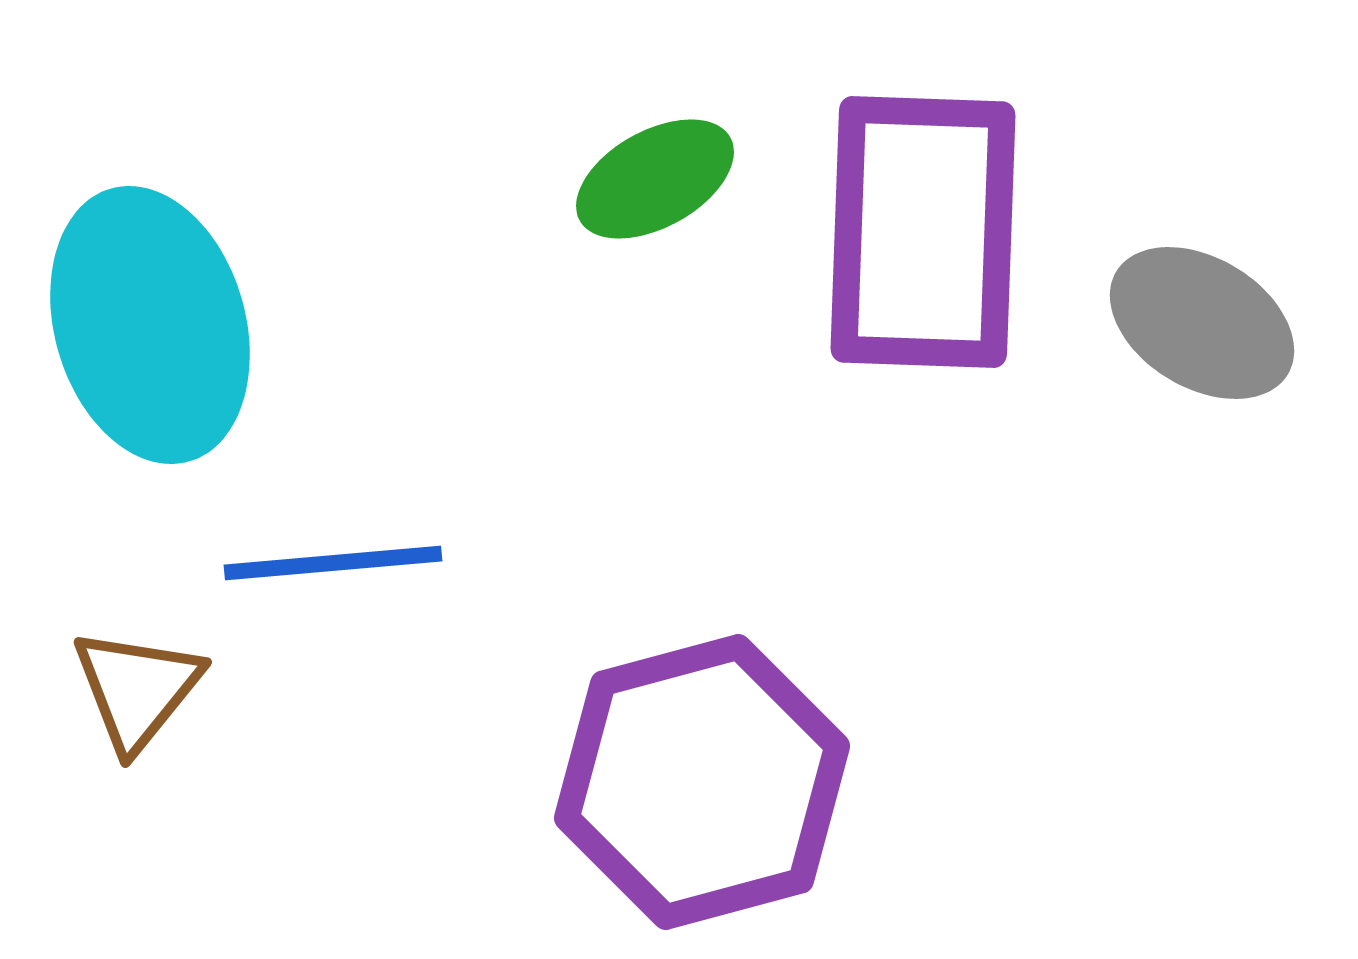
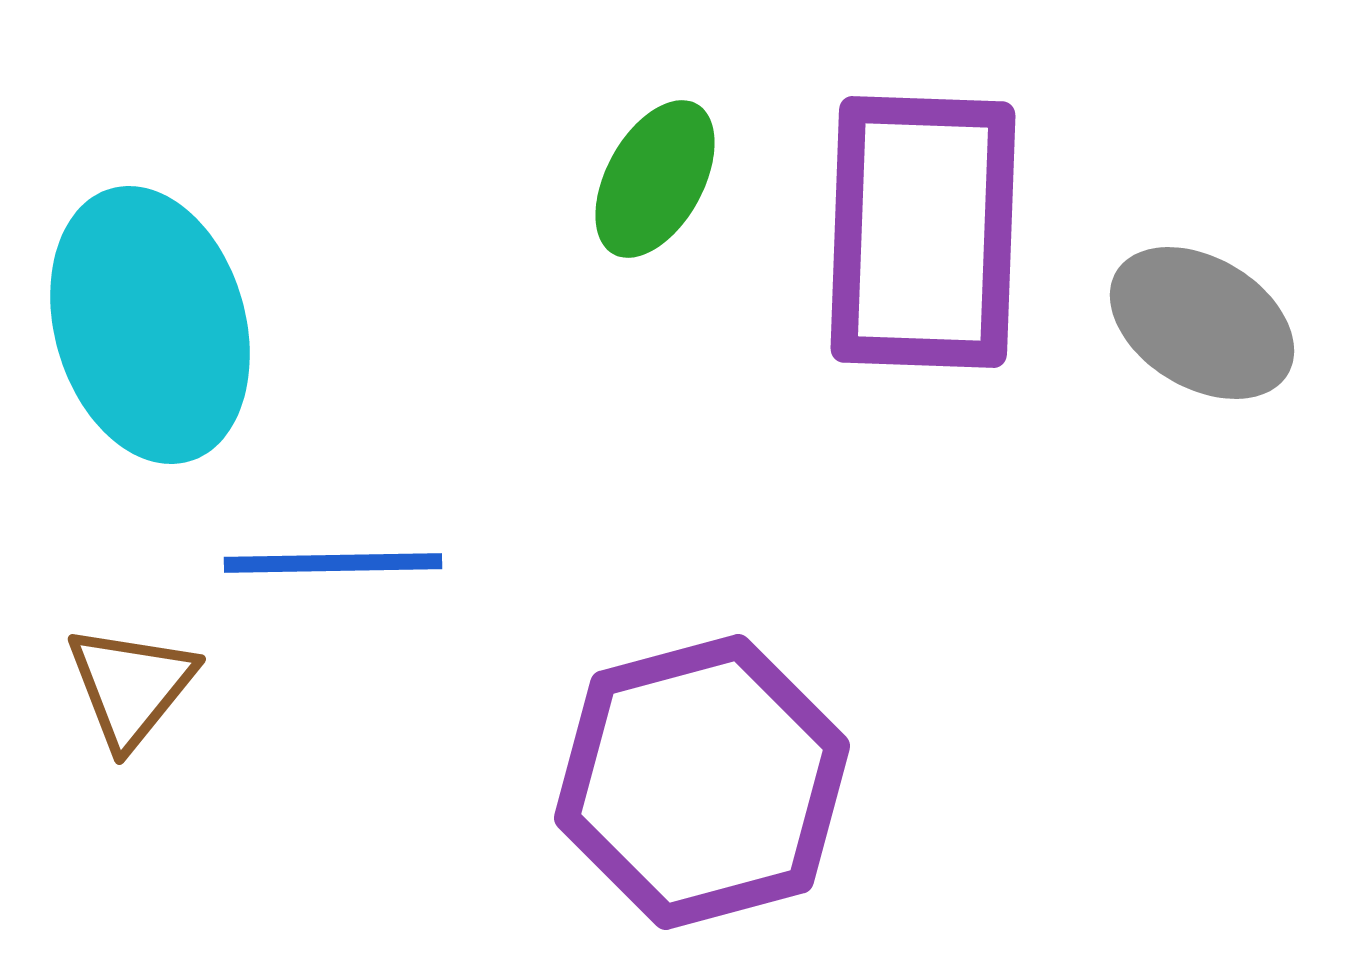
green ellipse: rotated 32 degrees counterclockwise
blue line: rotated 4 degrees clockwise
brown triangle: moved 6 px left, 3 px up
